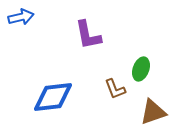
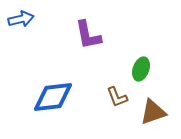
blue arrow: moved 2 px down
brown L-shape: moved 2 px right, 8 px down
